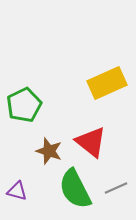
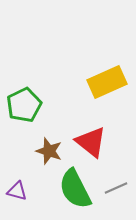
yellow rectangle: moved 1 px up
